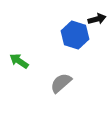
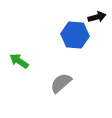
black arrow: moved 2 px up
blue hexagon: rotated 12 degrees counterclockwise
